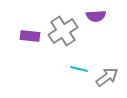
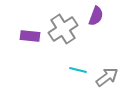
purple semicircle: rotated 66 degrees counterclockwise
gray cross: moved 2 px up
cyan line: moved 1 px left, 1 px down
